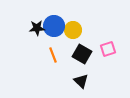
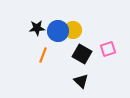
blue circle: moved 4 px right, 5 px down
orange line: moved 10 px left; rotated 42 degrees clockwise
